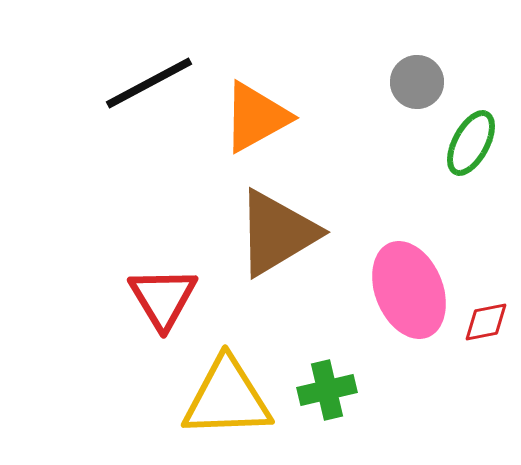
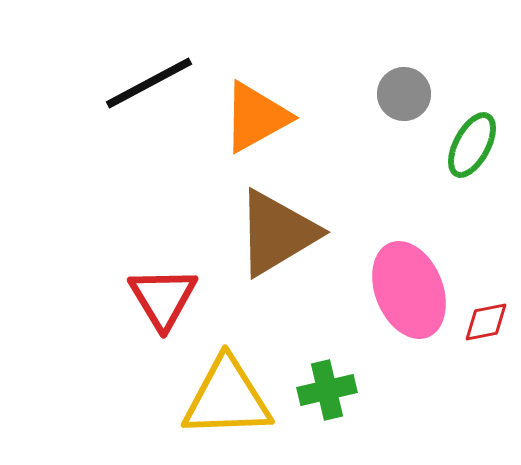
gray circle: moved 13 px left, 12 px down
green ellipse: moved 1 px right, 2 px down
